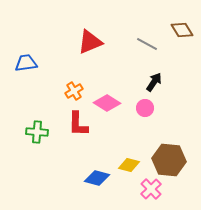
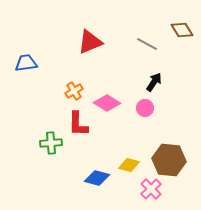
green cross: moved 14 px right, 11 px down; rotated 10 degrees counterclockwise
